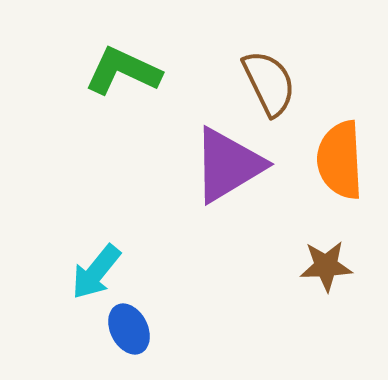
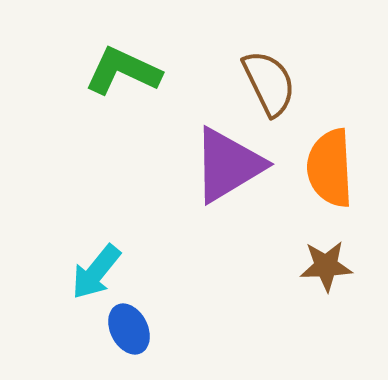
orange semicircle: moved 10 px left, 8 px down
